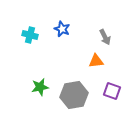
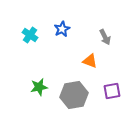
blue star: rotated 21 degrees clockwise
cyan cross: rotated 21 degrees clockwise
orange triangle: moved 6 px left; rotated 28 degrees clockwise
green star: moved 1 px left
purple square: rotated 30 degrees counterclockwise
